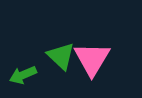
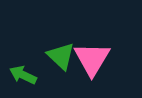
green arrow: rotated 48 degrees clockwise
